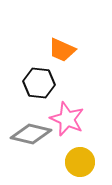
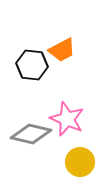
orange trapezoid: rotated 52 degrees counterclockwise
black hexagon: moved 7 px left, 18 px up
